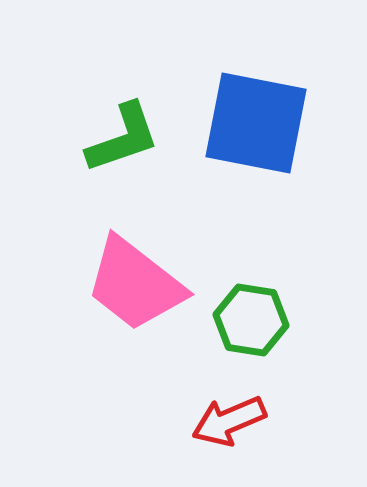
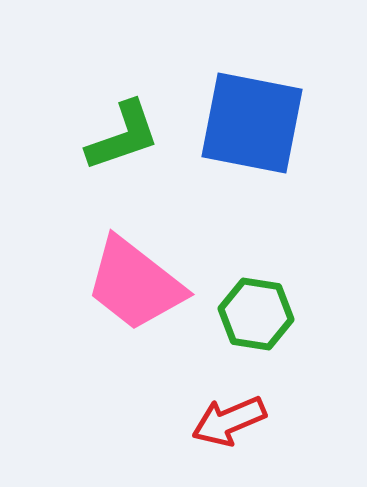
blue square: moved 4 px left
green L-shape: moved 2 px up
green hexagon: moved 5 px right, 6 px up
